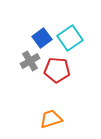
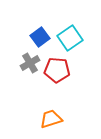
blue square: moved 2 px left, 1 px up
gray cross: moved 2 px down
